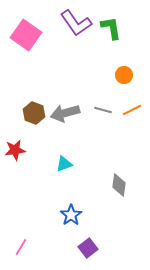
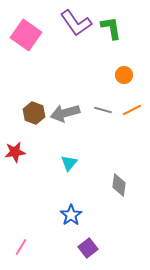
red star: moved 2 px down
cyan triangle: moved 5 px right, 1 px up; rotated 30 degrees counterclockwise
